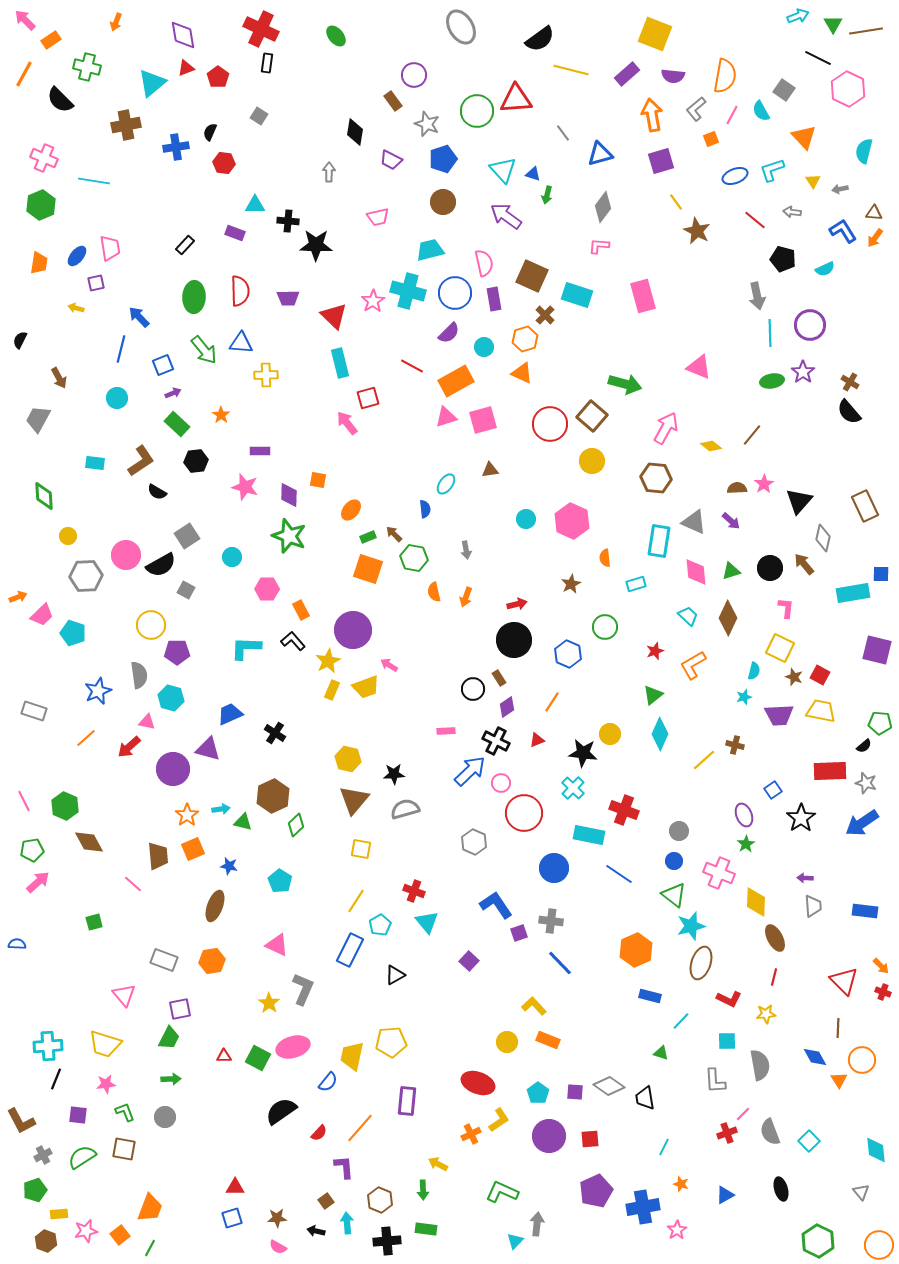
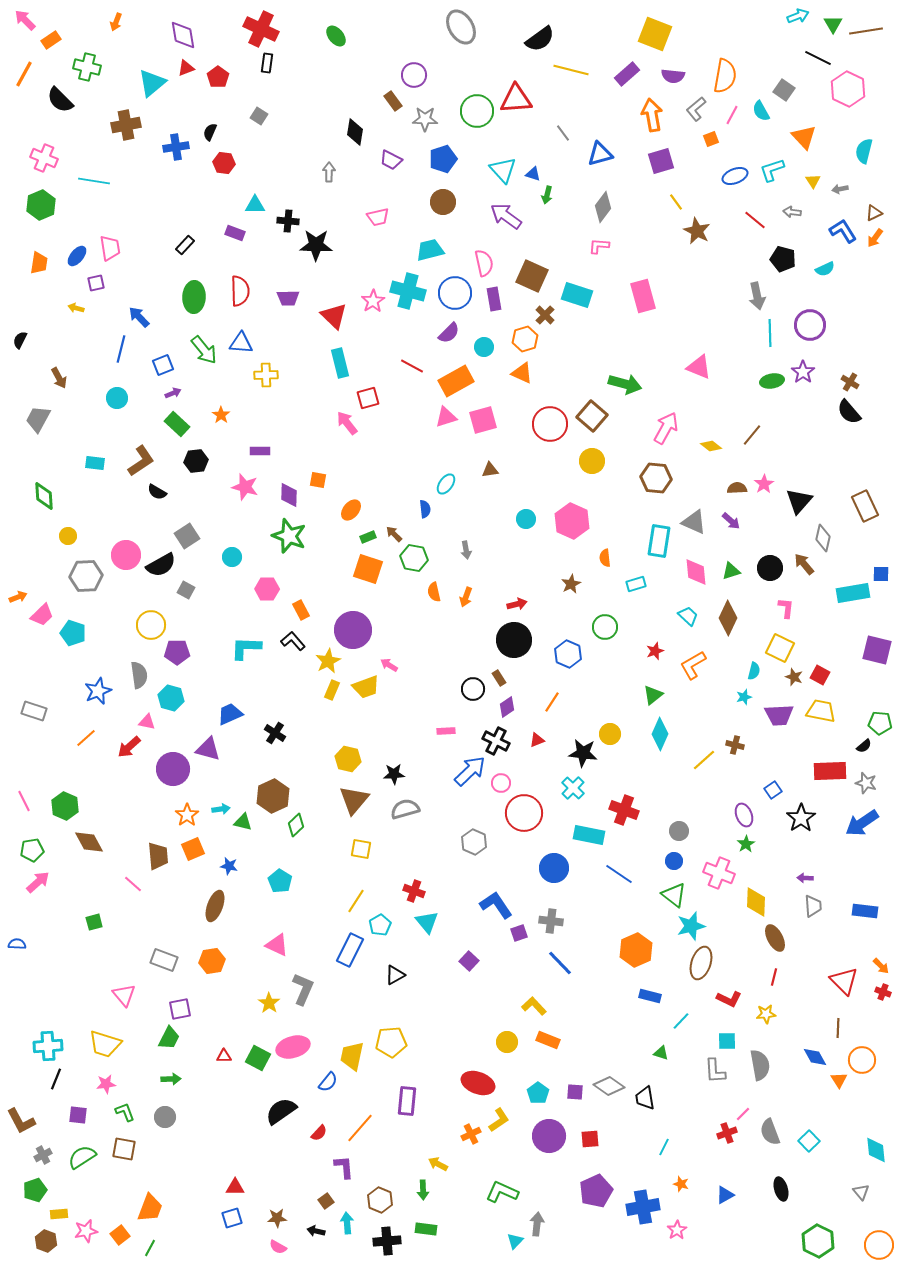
gray star at (427, 124): moved 2 px left, 5 px up; rotated 20 degrees counterclockwise
brown triangle at (874, 213): rotated 30 degrees counterclockwise
gray L-shape at (715, 1081): moved 10 px up
